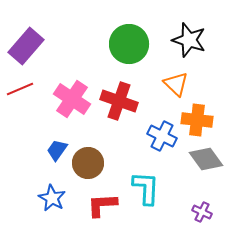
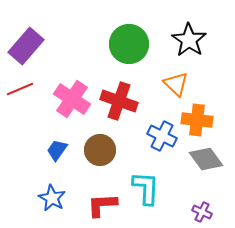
black star: rotated 16 degrees clockwise
brown circle: moved 12 px right, 13 px up
